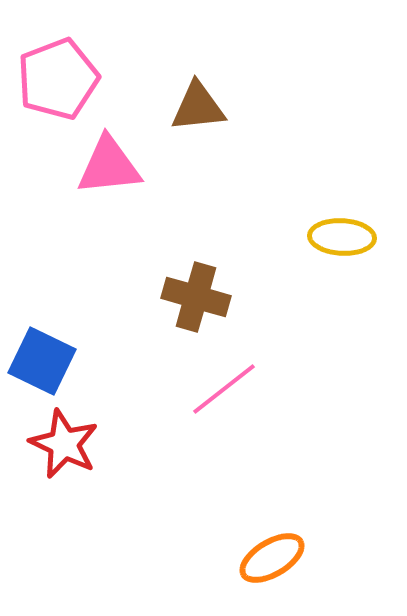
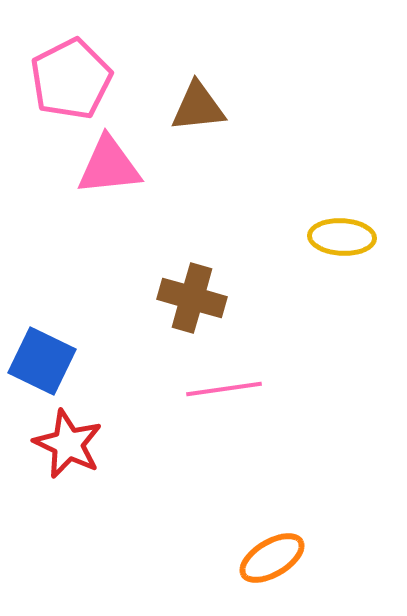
pink pentagon: moved 13 px right; rotated 6 degrees counterclockwise
brown cross: moved 4 px left, 1 px down
pink line: rotated 30 degrees clockwise
red star: moved 4 px right
